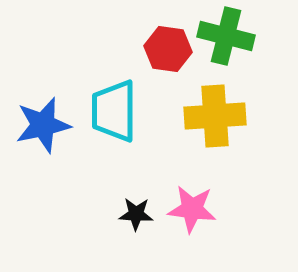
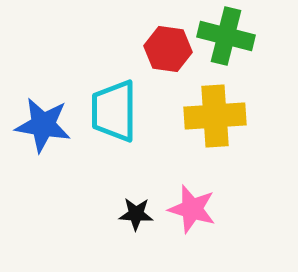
blue star: rotated 22 degrees clockwise
pink star: rotated 9 degrees clockwise
